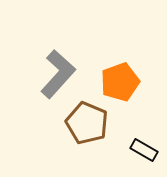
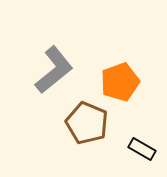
gray L-shape: moved 4 px left, 4 px up; rotated 9 degrees clockwise
black rectangle: moved 2 px left, 1 px up
